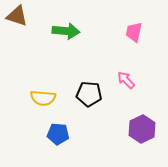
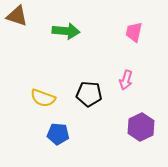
pink arrow: rotated 120 degrees counterclockwise
yellow semicircle: rotated 15 degrees clockwise
purple hexagon: moved 1 px left, 2 px up
